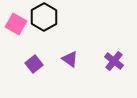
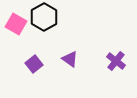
purple cross: moved 2 px right
